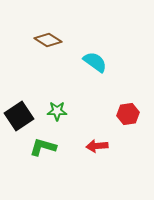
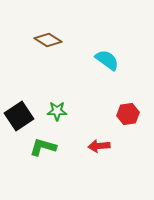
cyan semicircle: moved 12 px right, 2 px up
red arrow: moved 2 px right
